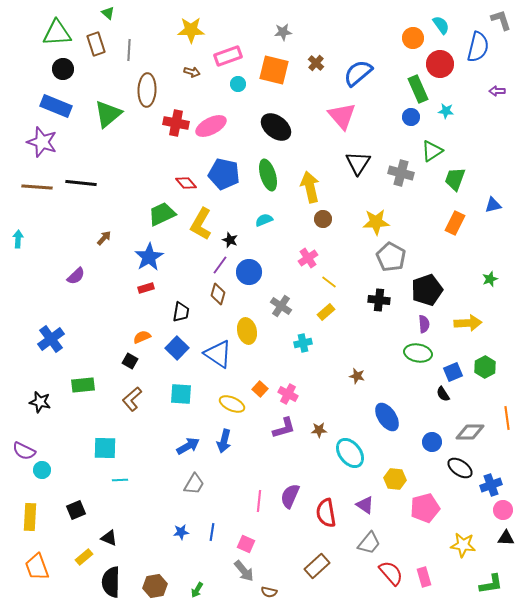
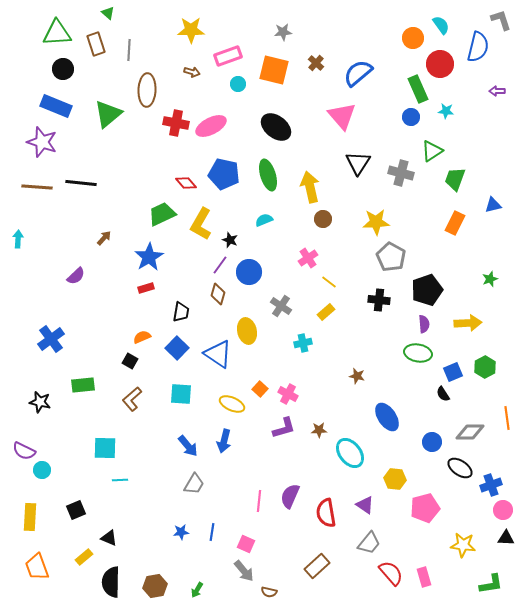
blue arrow at (188, 446): rotated 80 degrees clockwise
